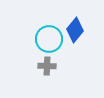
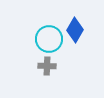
blue diamond: rotated 10 degrees counterclockwise
